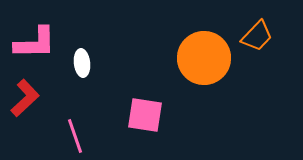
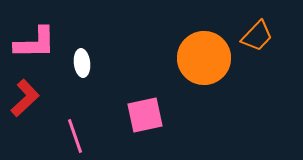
pink square: rotated 21 degrees counterclockwise
